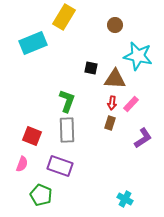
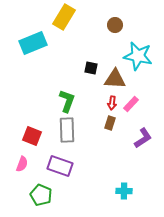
cyan cross: moved 1 px left, 8 px up; rotated 28 degrees counterclockwise
